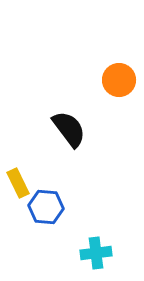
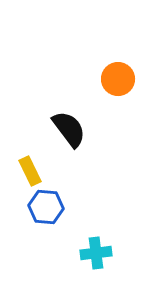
orange circle: moved 1 px left, 1 px up
yellow rectangle: moved 12 px right, 12 px up
